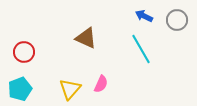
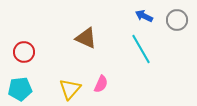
cyan pentagon: rotated 15 degrees clockwise
